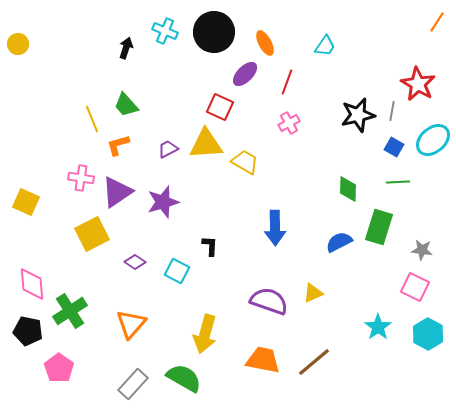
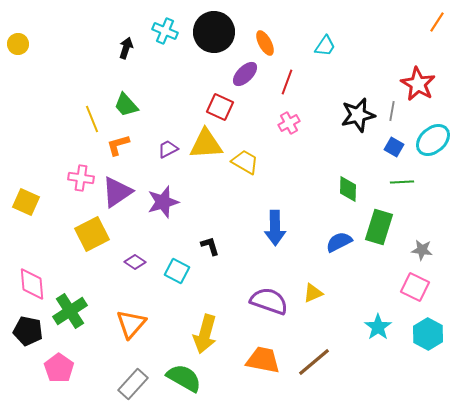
green line at (398, 182): moved 4 px right
black L-shape at (210, 246): rotated 20 degrees counterclockwise
